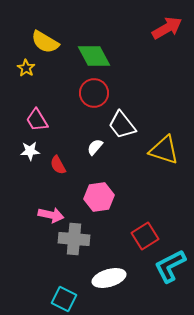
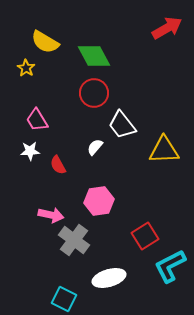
yellow triangle: rotated 20 degrees counterclockwise
pink hexagon: moved 4 px down
gray cross: moved 1 px down; rotated 32 degrees clockwise
